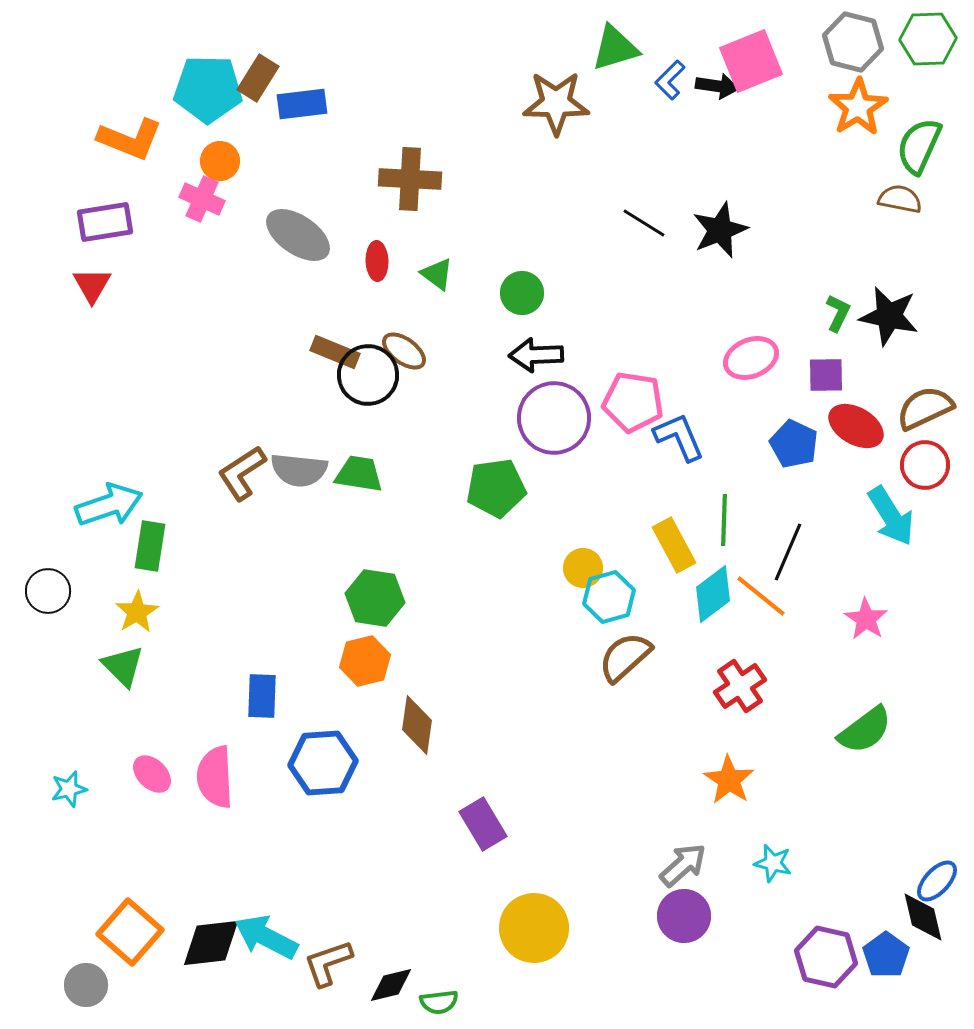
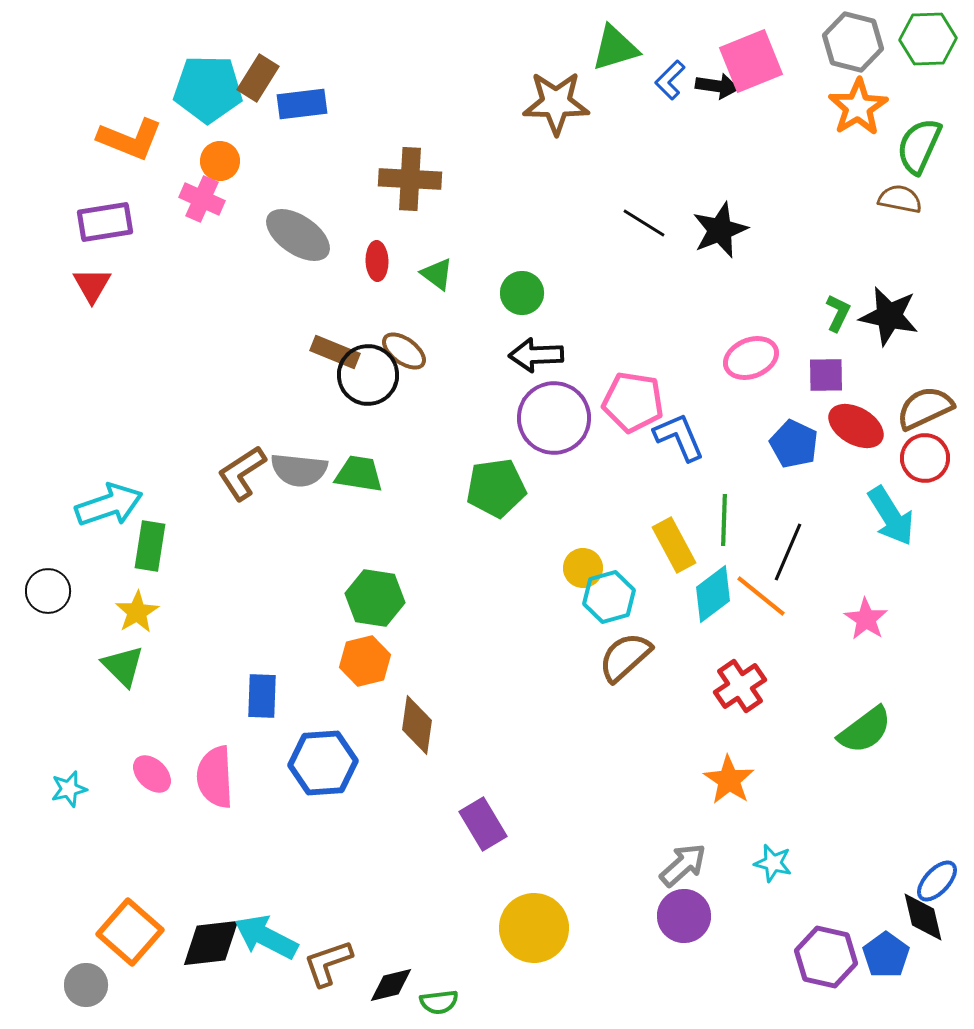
red circle at (925, 465): moved 7 px up
